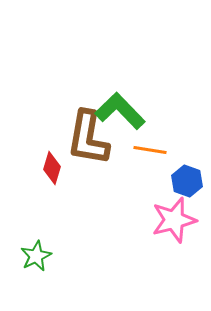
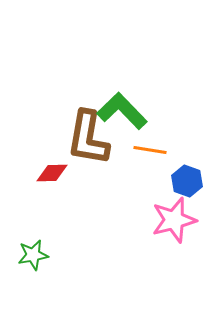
green L-shape: moved 2 px right
red diamond: moved 5 px down; rotated 72 degrees clockwise
green star: moved 3 px left, 1 px up; rotated 16 degrees clockwise
